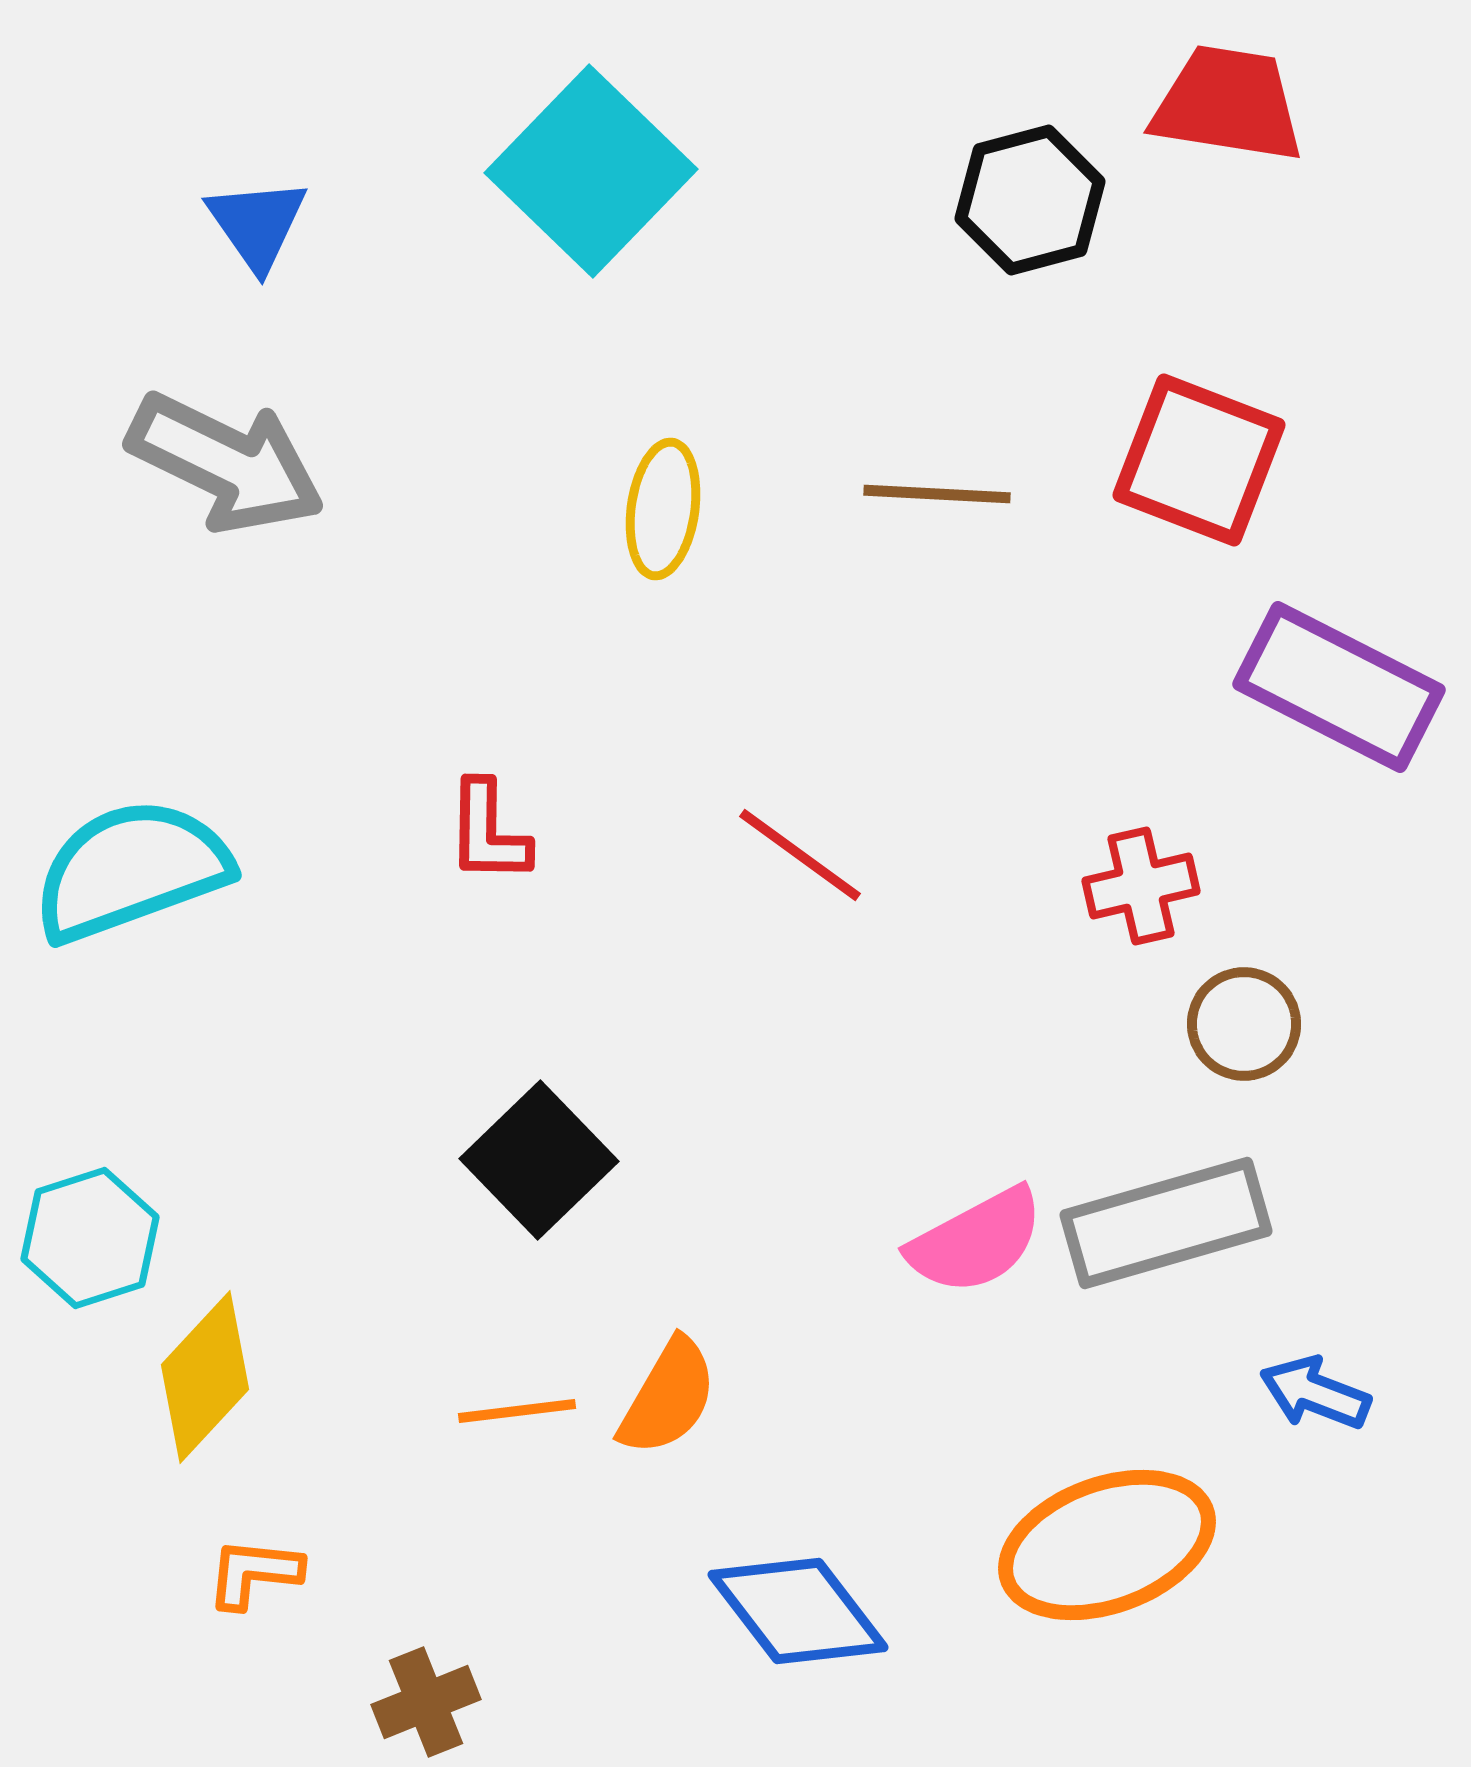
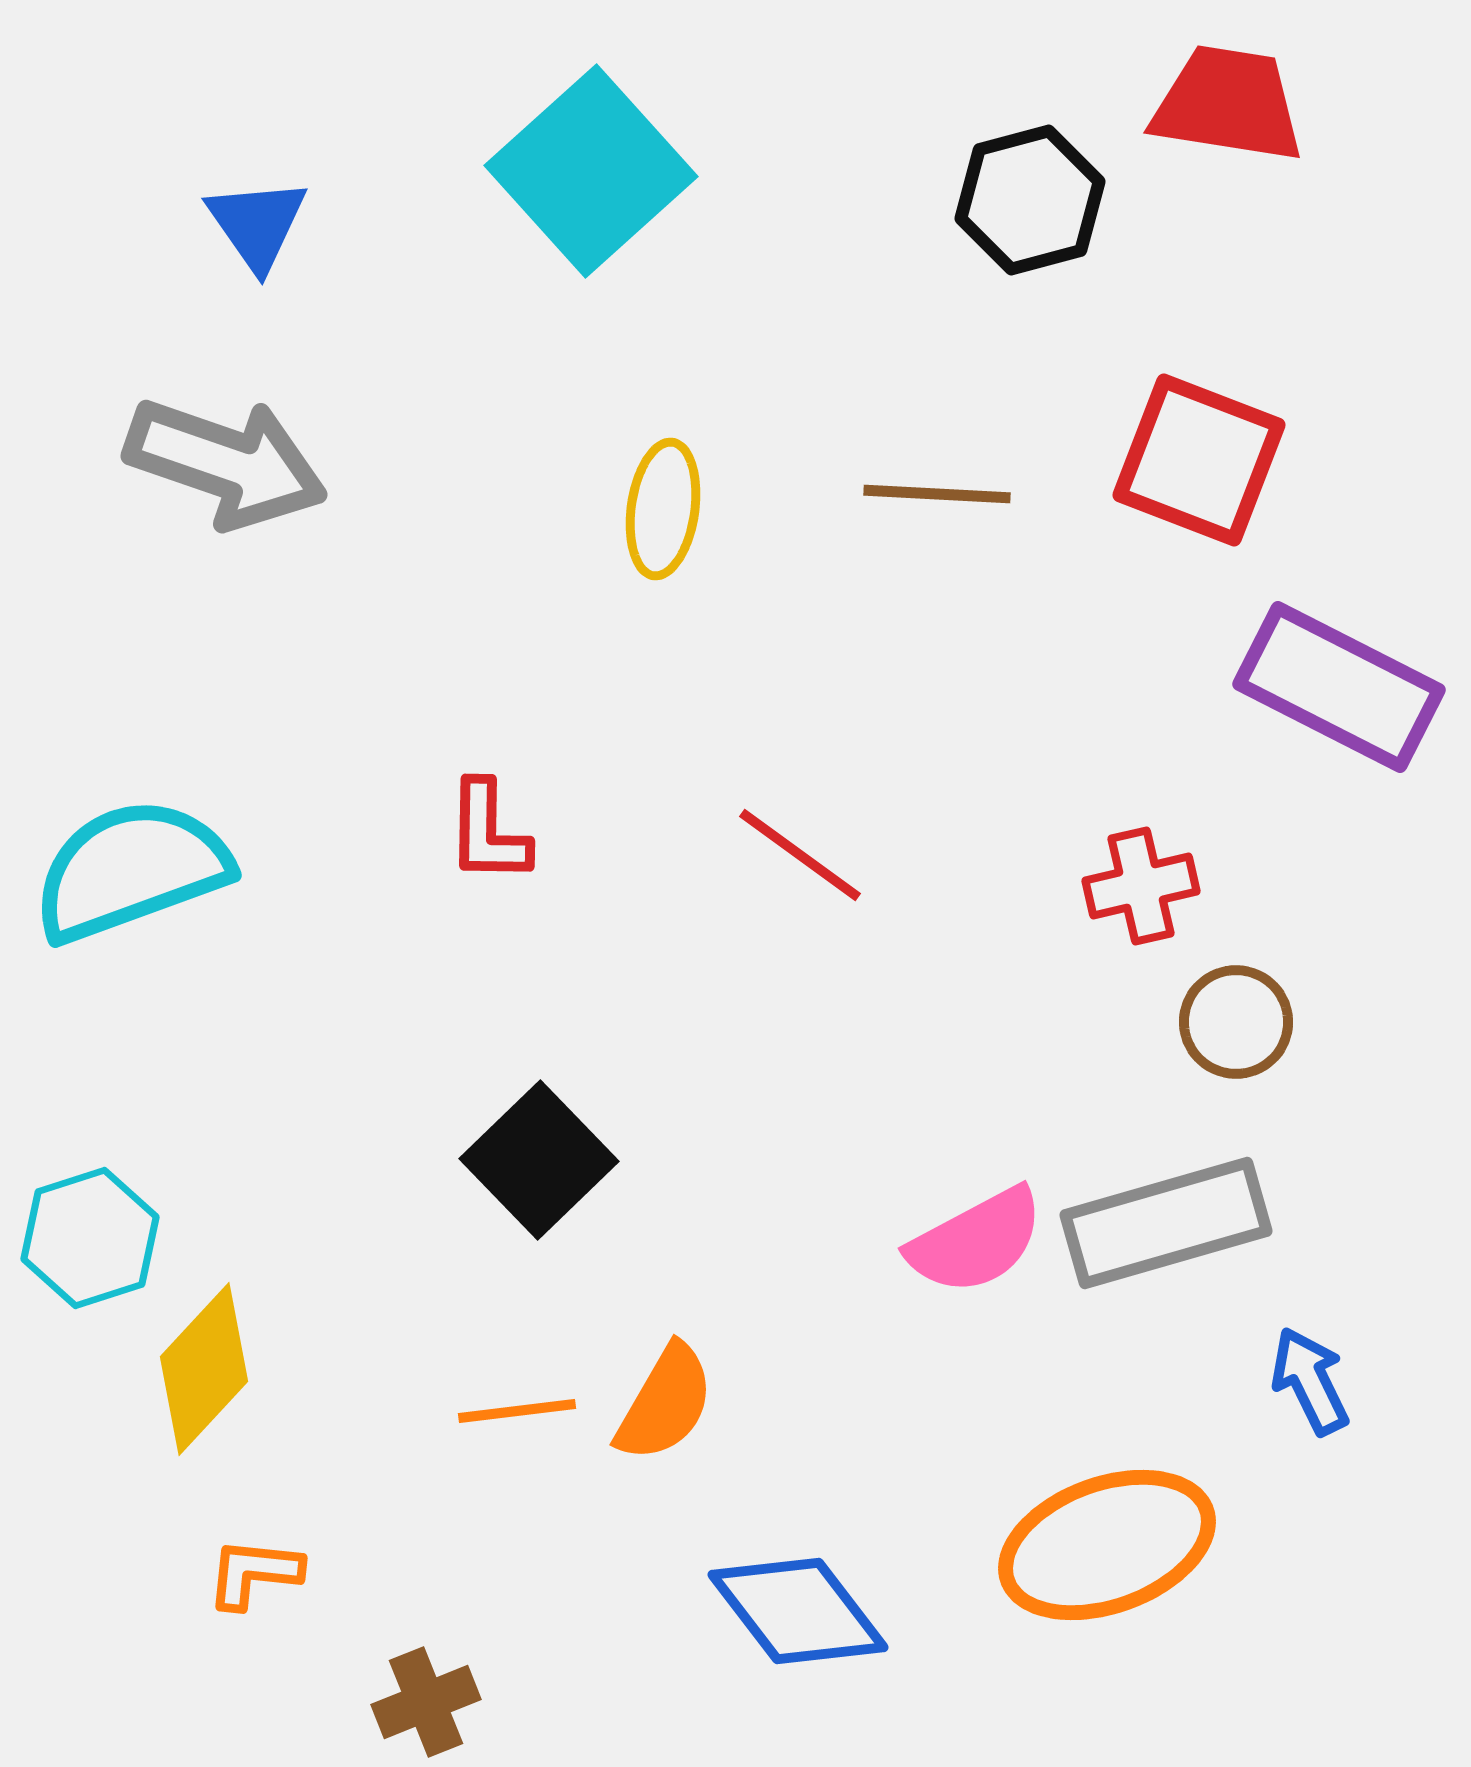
cyan square: rotated 4 degrees clockwise
gray arrow: rotated 7 degrees counterclockwise
brown circle: moved 8 px left, 2 px up
yellow diamond: moved 1 px left, 8 px up
blue arrow: moved 5 px left, 12 px up; rotated 43 degrees clockwise
orange semicircle: moved 3 px left, 6 px down
